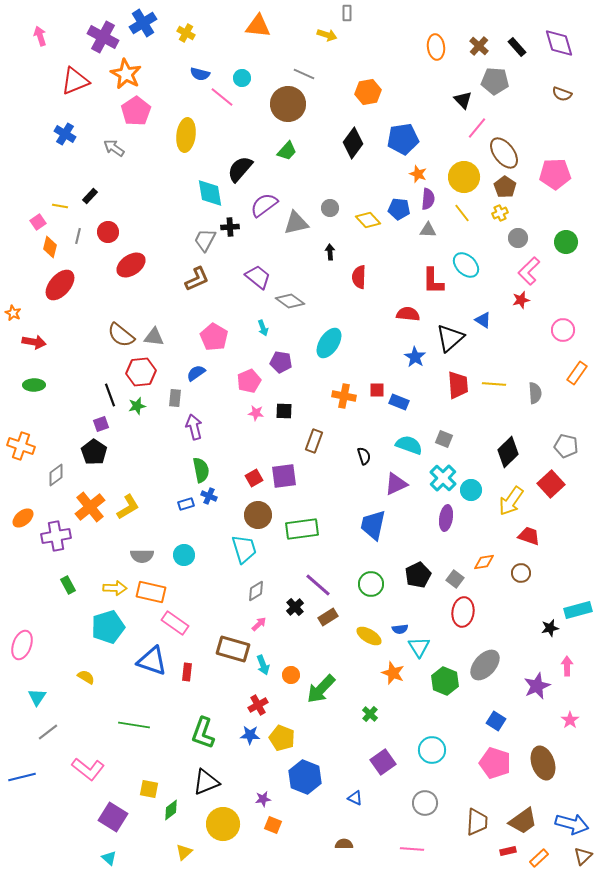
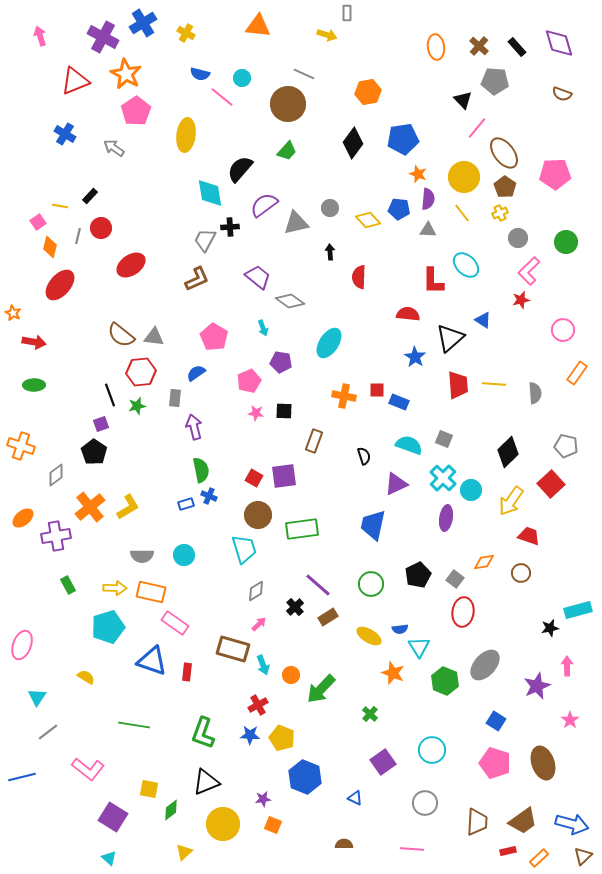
red circle at (108, 232): moved 7 px left, 4 px up
red square at (254, 478): rotated 30 degrees counterclockwise
